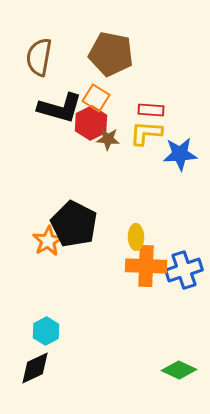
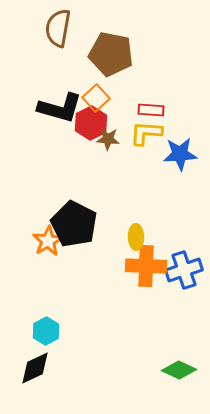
brown semicircle: moved 19 px right, 29 px up
orange square: rotated 16 degrees clockwise
